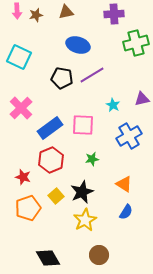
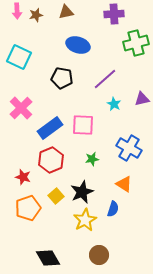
purple line: moved 13 px right, 4 px down; rotated 10 degrees counterclockwise
cyan star: moved 1 px right, 1 px up
blue cross: moved 12 px down; rotated 30 degrees counterclockwise
blue semicircle: moved 13 px left, 3 px up; rotated 14 degrees counterclockwise
